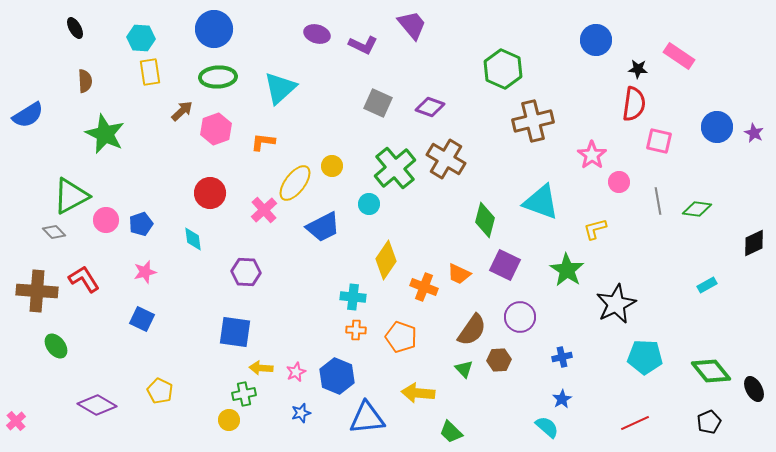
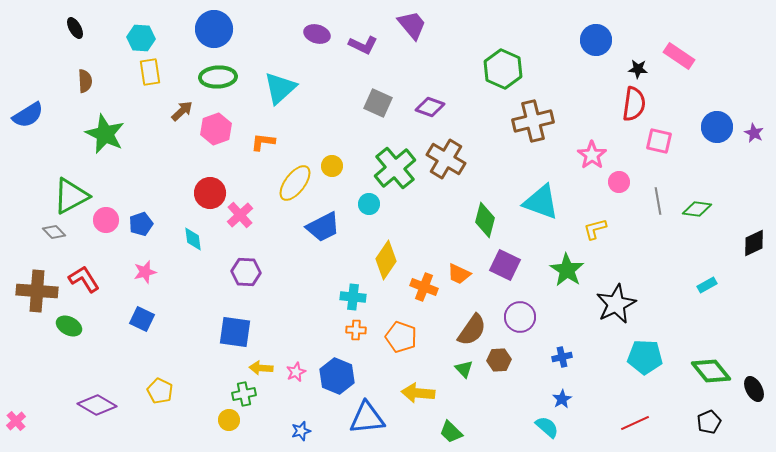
pink cross at (264, 210): moved 24 px left, 5 px down
green ellipse at (56, 346): moved 13 px right, 20 px up; rotated 25 degrees counterclockwise
blue star at (301, 413): moved 18 px down
